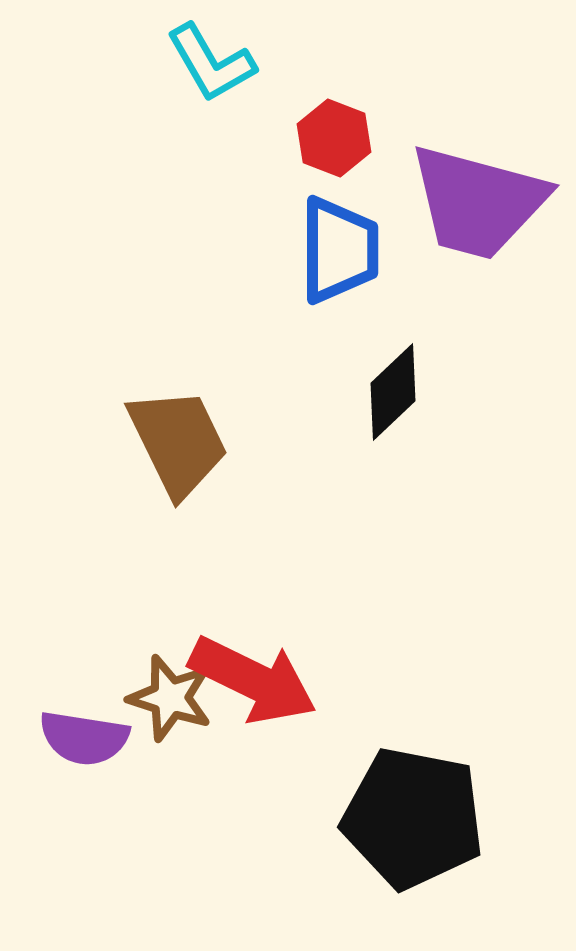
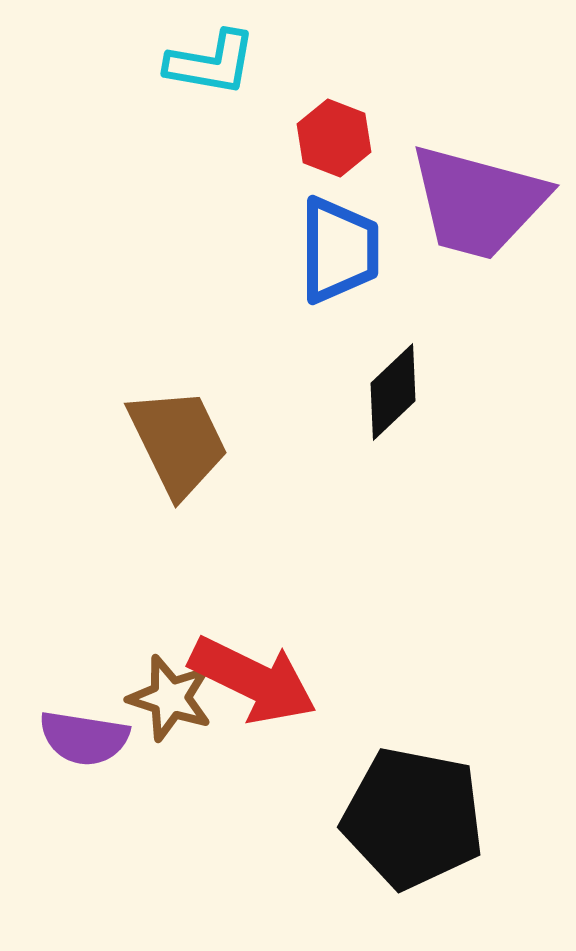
cyan L-shape: rotated 50 degrees counterclockwise
